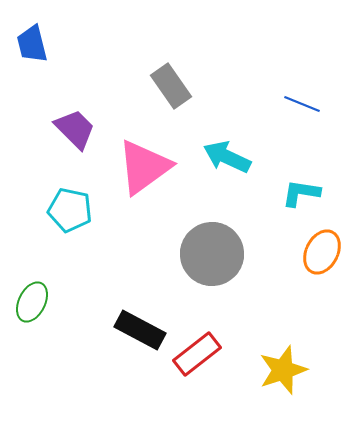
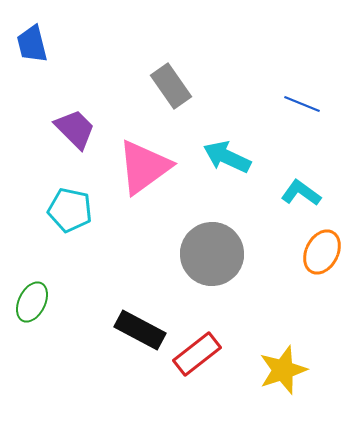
cyan L-shape: rotated 27 degrees clockwise
